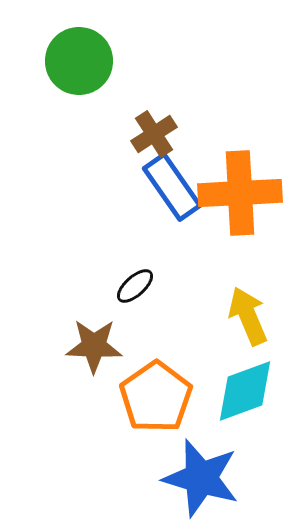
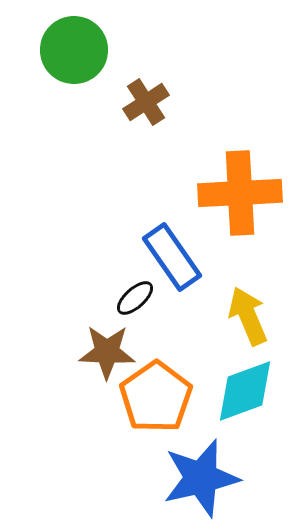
green circle: moved 5 px left, 11 px up
brown cross: moved 8 px left, 32 px up
blue rectangle: moved 70 px down
black ellipse: moved 12 px down
brown star: moved 13 px right, 6 px down
blue star: rotated 30 degrees counterclockwise
